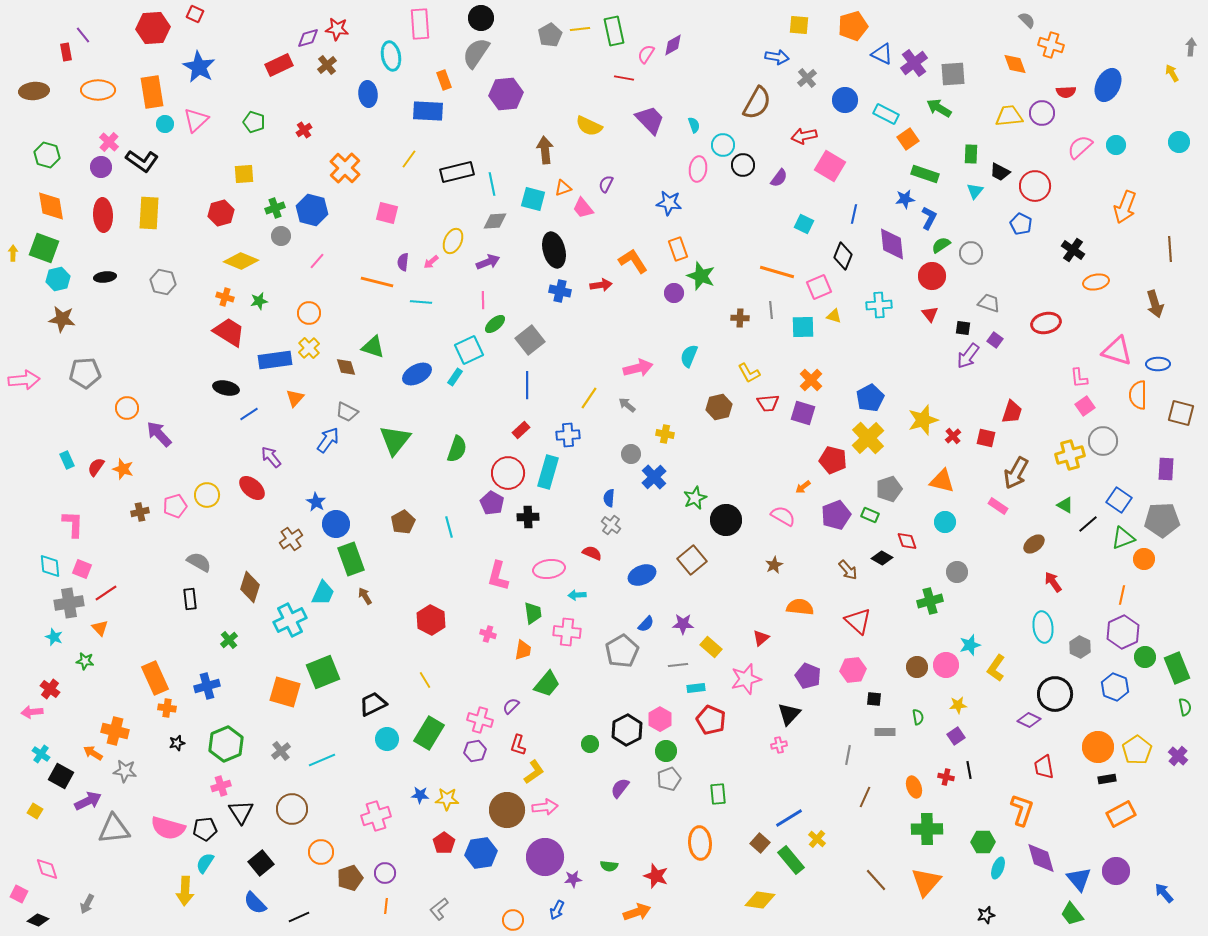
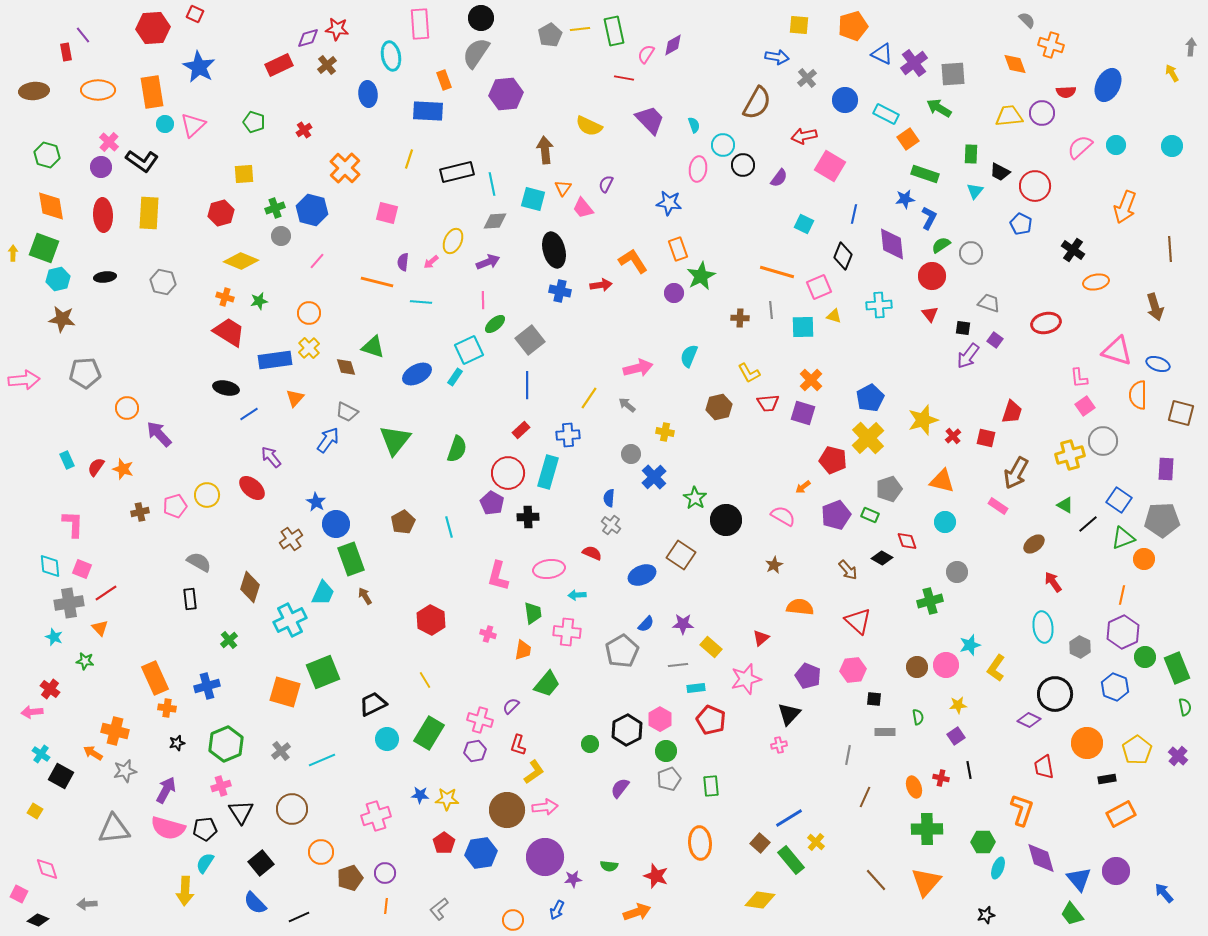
pink triangle at (196, 120): moved 3 px left, 5 px down
cyan circle at (1179, 142): moved 7 px left, 4 px down
yellow line at (409, 159): rotated 18 degrees counterclockwise
orange triangle at (563, 188): rotated 36 degrees counterclockwise
green star at (701, 276): rotated 24 degrees clockwise
brown arrow at (1155, 304): moved 3 px down
blue ellipse at (1158, 364): rotated 20 degrees clockwise
yellow cross at (665, 434): moved 2 px up
green star at (695, 498): rotated 15 degrees counterclockwise
brown square at (692, 560): moved 11 px left, 5 px up; rotated 16 degrees counterclockwise
orange circle at (1098, 747): moved 11 px left, 4 px up
gray star at (125, 771): rotated 20 degrees counterclockwise
red cross at (946, 777): moved 5 px left, 1 px down
green rectangle at (718, 794): moved 7 px left, 8 px up
purple arrow at (88, 801): moved 78 px right, 11 px up; rotated 36 degrees counterclockwise
yellow cross at (817, 839): moved 1 px left, 3 px down
gray arrow at (87, 904): rotated 60 degrees clockwise
